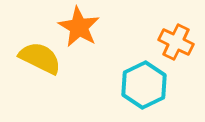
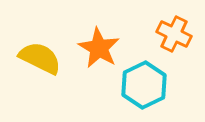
orange star: moved 20 px right, 21 px down
orange cross: moved 2 px left, 8 px up
